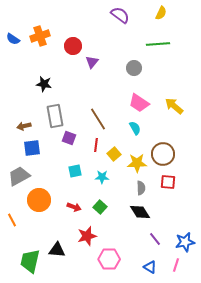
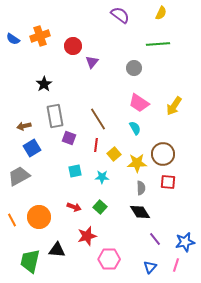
black star: rotated 28 degrees clockwise
yellow arrow: rotated 96 degrees counterclockwise
blue square: rotated 24 degrees counterclockwise
orange circle: moved 17 px down
blue triangle: rotated 40 degrees clockwise
